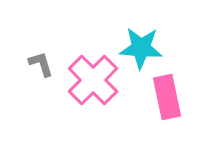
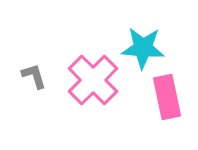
cyan star: moved 2 px right
gray L-shape: moved 7 px left, 12 px down
